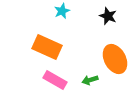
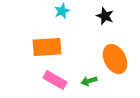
black star: moved 3 px left
orange rectangle: rotated 28 degrees counterclockwise
green arrow: moved 1 px left, 1 px down
